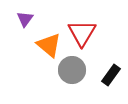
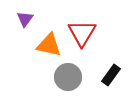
orange triangle: rotated 28 degrees counterclockwise
gray circle: moved 4 px left, 7 px down
